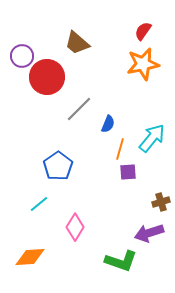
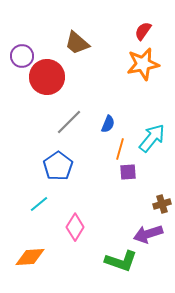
gray line: moved 10 px left, 13 px down
brown cross: moved 1 px right, 2 px down
purple arrow: moved 1 px left, 1 px down
